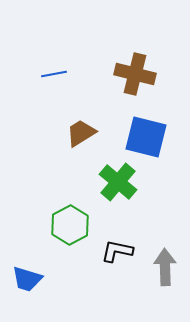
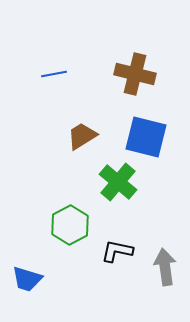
brown trapezoid: moved 1 px right, 3 px down
gray arrow: rotated 6 degrees counterclockwise
